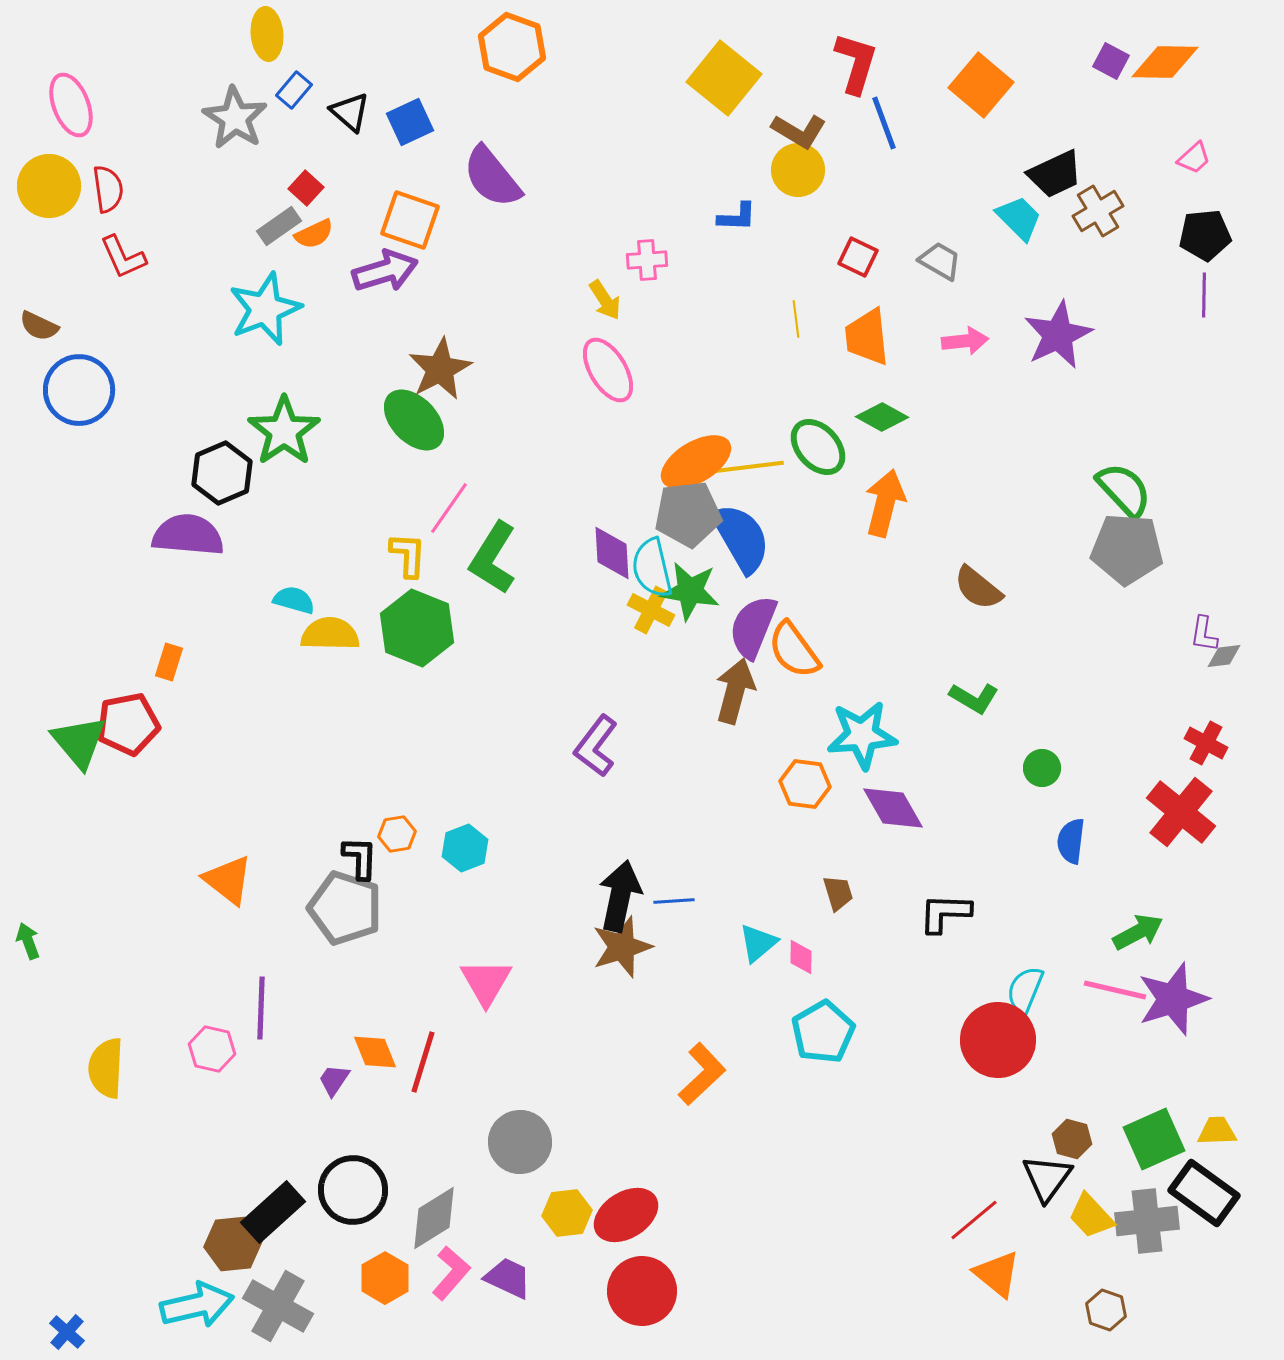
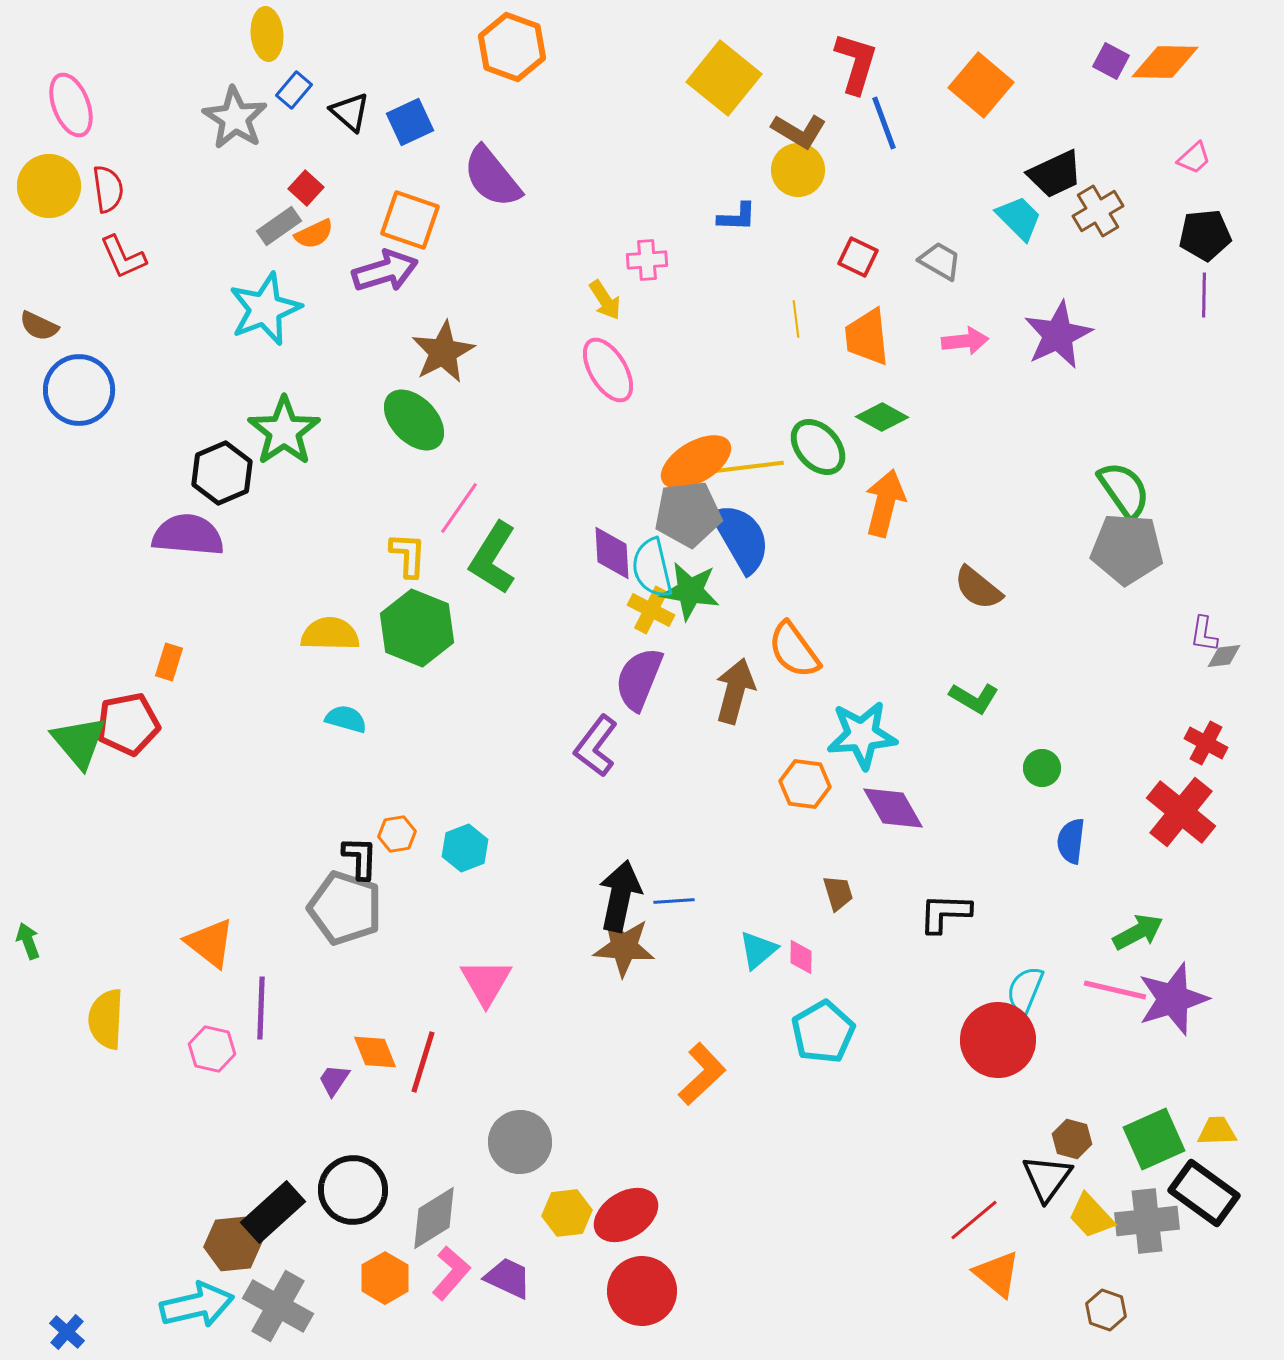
brown star at (440, 369): moved 3 px right, 17 px up
green semicircle at (1124, 490): rotated 8 degrees clockwise
pink line at (449, 508): moved 10 px right
cyan semicircle at (294, 600): moved 52 px right, 119 px down
purple semicircle at (753, 627): moved 114 px left, 52 px down
orange triangle at (228, 880): moved 18 px left, 63 px down
cyan triangle at (758, 943): moved 7 px down
brown star at (622, 947): moved 2 px right; rotated 22 degrees clockwise
yellow semicircle at (106, 1068): moved 49 px up
